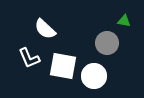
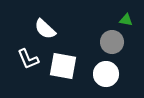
green triangle: moved 2 px right, 1 px up
gray circle: moved 5 px right, 1 px up
white L-shape: moved 1 px left, 1 px down
white circle: moved 12 px right, 2 px up
